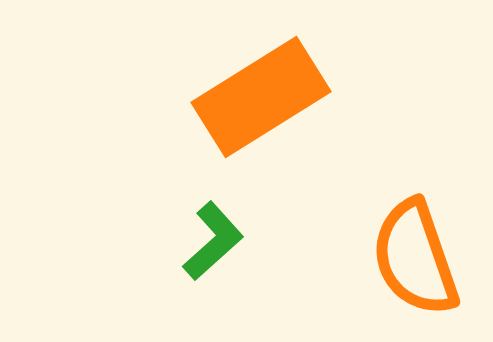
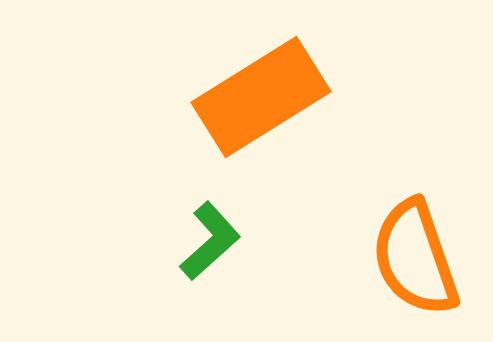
green L-shape: moved 3 px left
